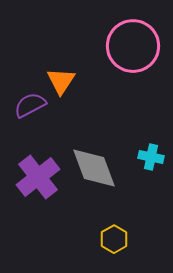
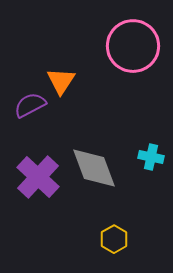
purple cross: rotated 9 degrees counterclockwise
